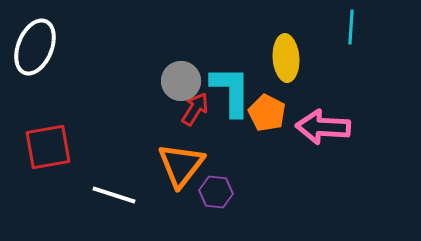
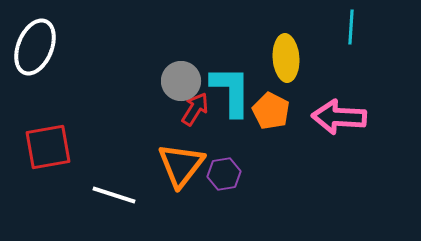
orange pentagon: moved 4 px right, 2 px up
pink arrow: moved 16 px right, 10 px up
purple hexagon: moved 8 px right, 18 px up; rotated 16 degrees counterclockwise
